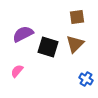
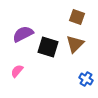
brown square: rotated 28 degrees clockwise
